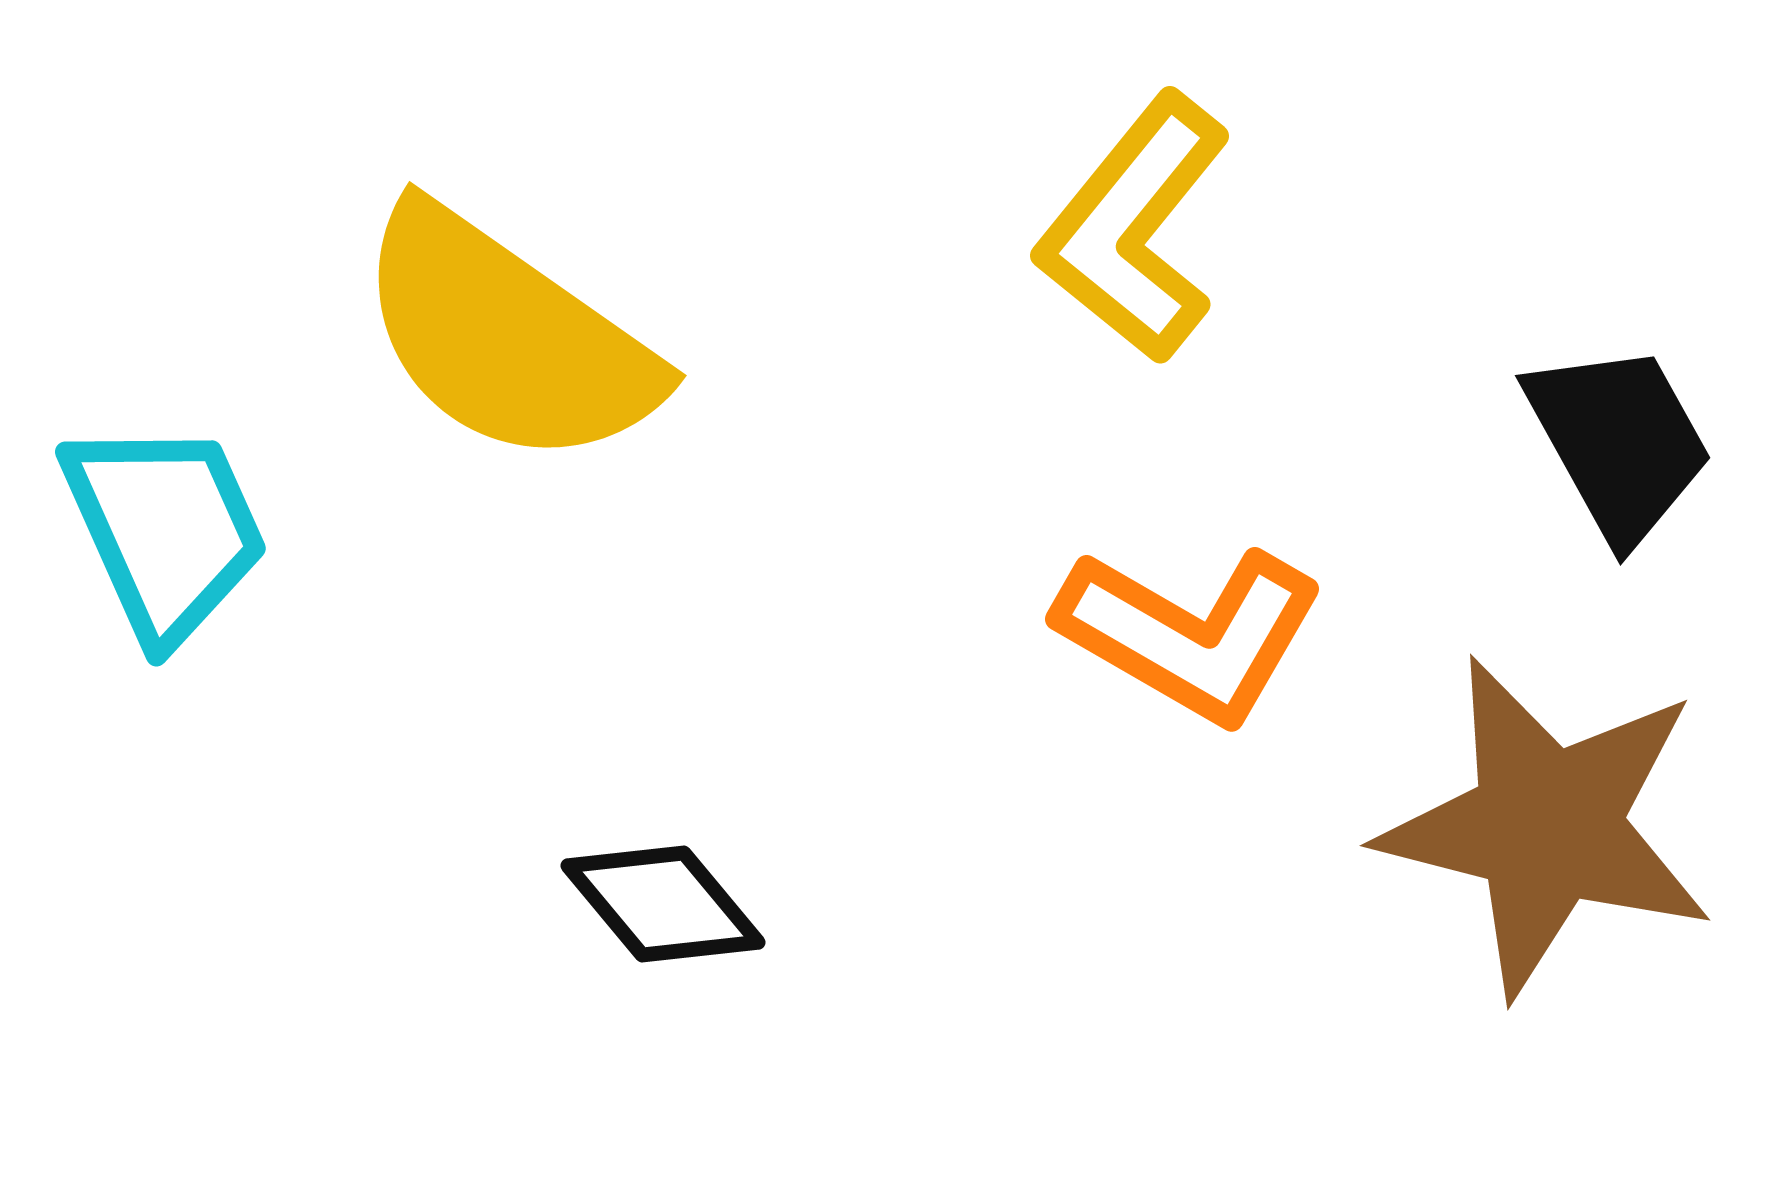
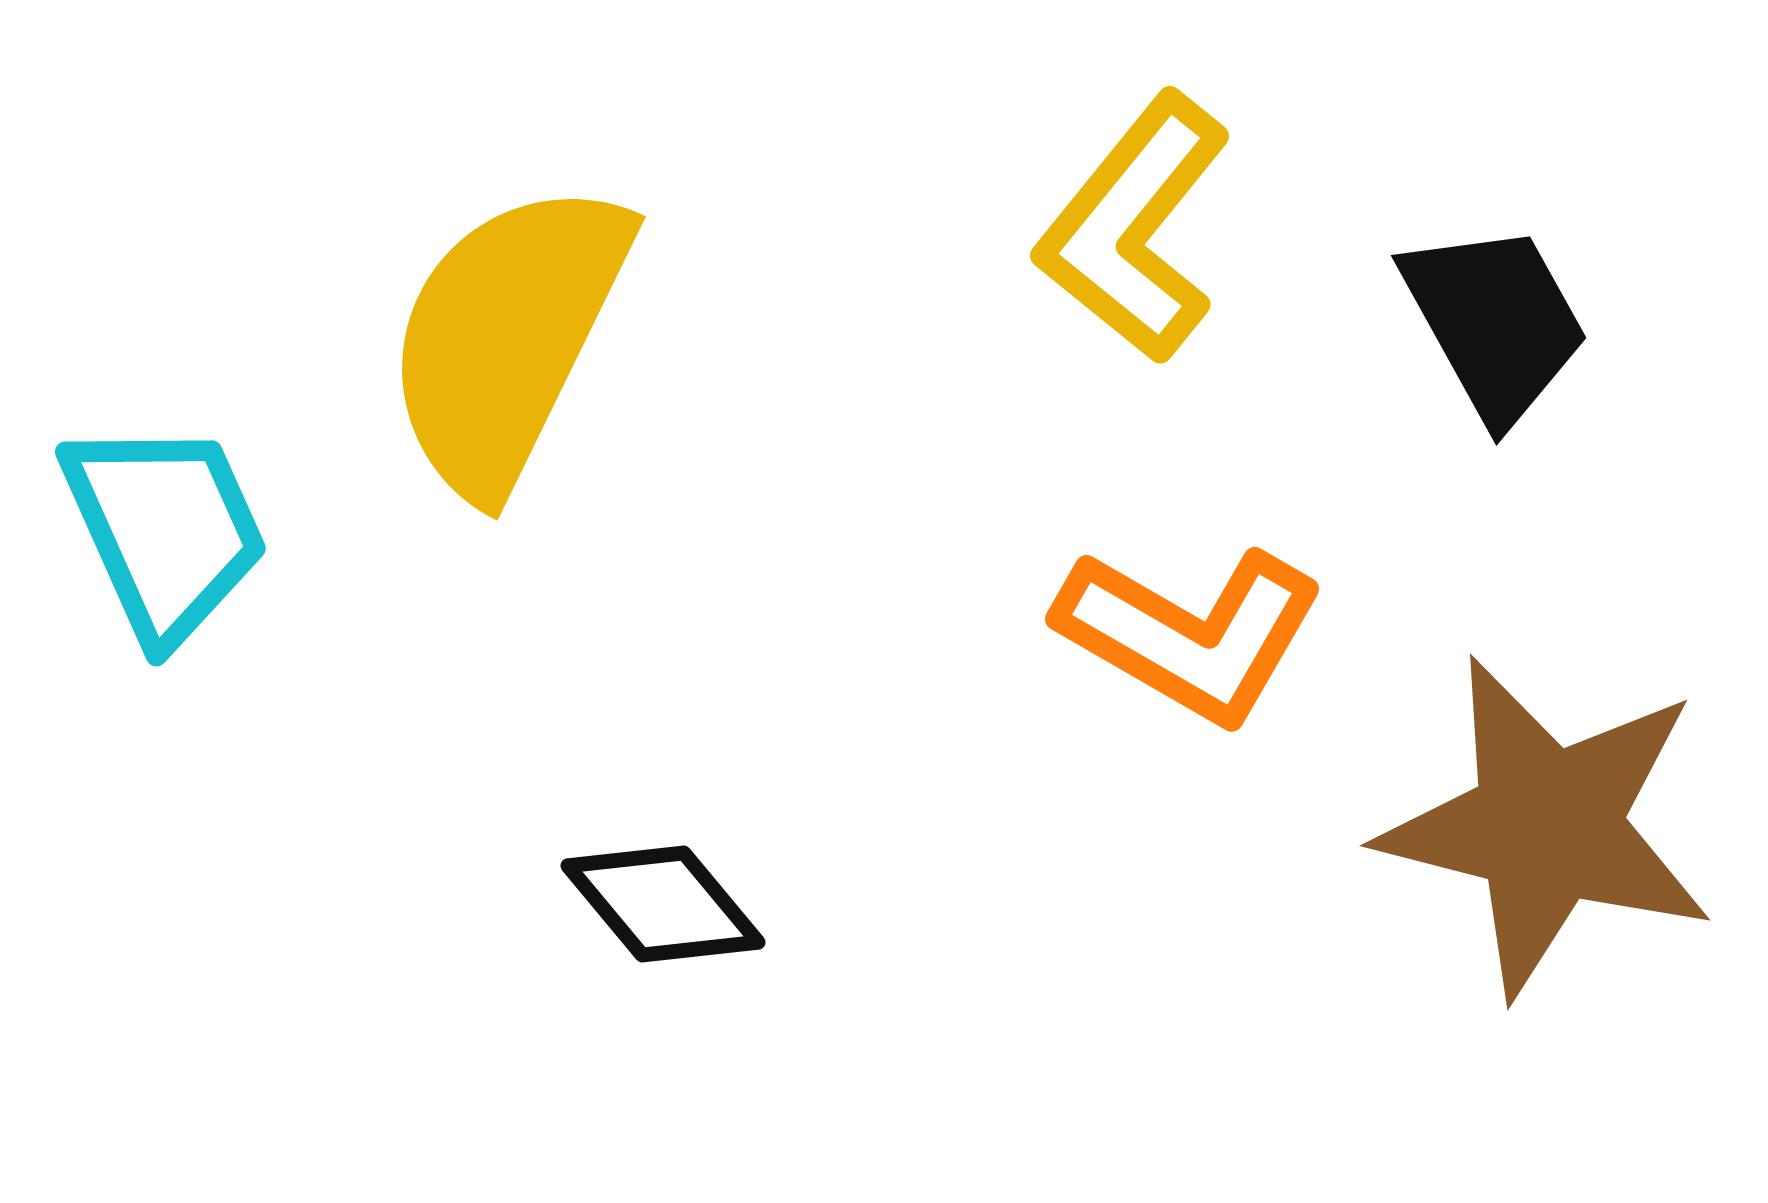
yellow semicircle: rotated 81 degrees clockwise
black trapezoid: moved 124 px left, 120 px up
